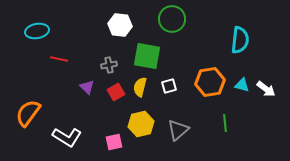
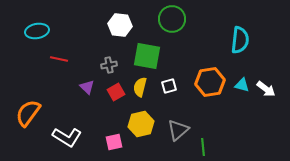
green line: moved 22 px left, 24 px down
